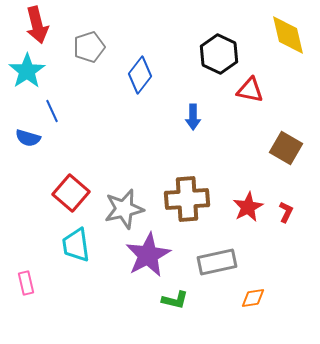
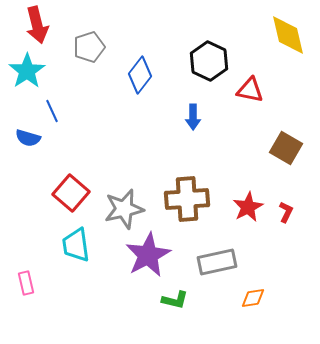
black hexagon: moved 10 px left, 7 px down
